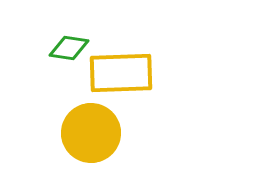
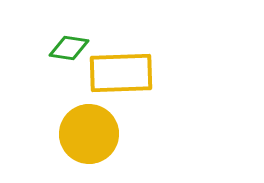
yellow circle: moved 2 px left, 1 px down
